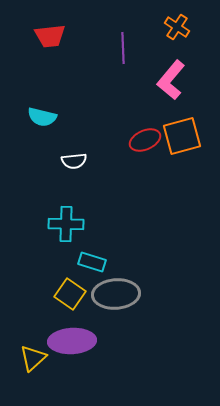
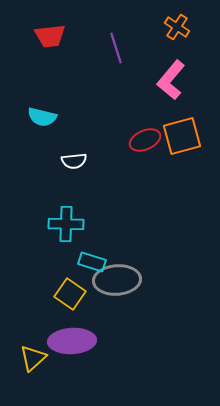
purple line: moved 7 px left; rotated 16 degrees counterclockwise
gray ellipse: moved 1 px right, 14 px up
